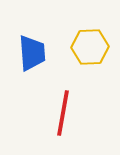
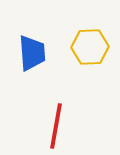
red line: moved 7 px left, 13 px down
